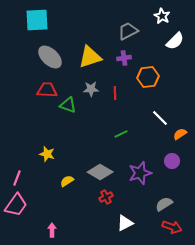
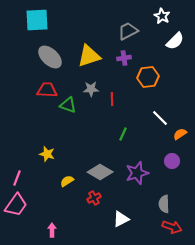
yellow triangle: moved 1 px left, 1 px up
red line: moved 3 px left, 6 px down
green line: moved 2 px right; rotated 40 degrees counterclockwise
purple star: moved 3 px left
red cross: moved 12 px left, 1 px down
gray semicircle: rotated 60 degrees counterclockwise
white triangle: moved 4 px left, 4 px up
